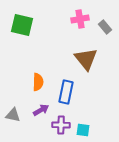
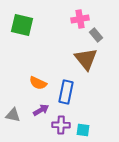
gray rectangle: moved 9 px left, 8 px down
orange semicircle: moved 1 px down; rotated 114 degrees clockwise
